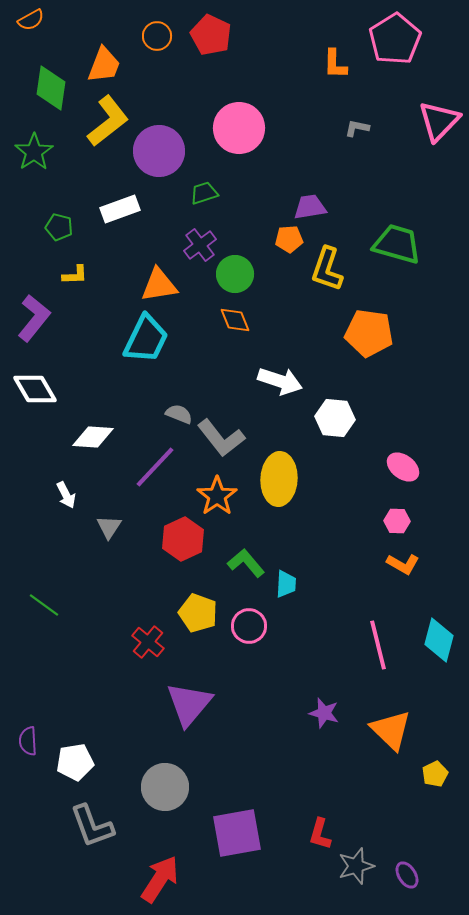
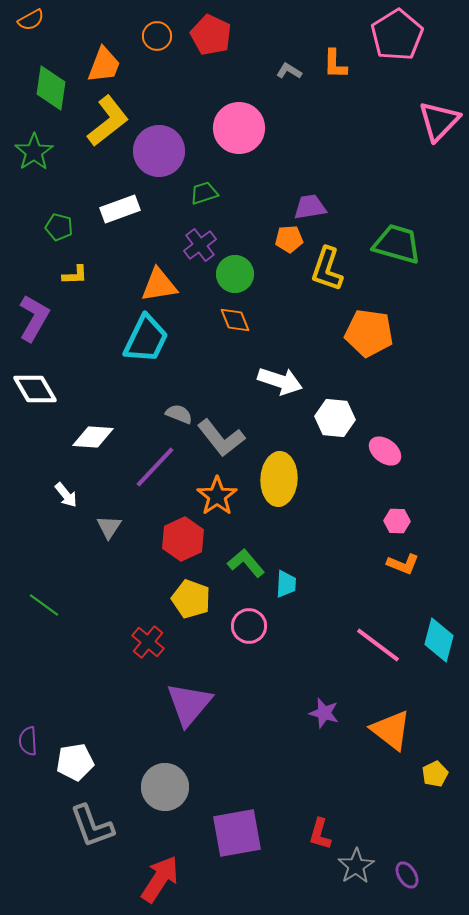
pink pentagon at (395, 39): moved 2 px right, 4 px up
gray L-shape at (357, 128): moved 68 px left, 57 px up; rotated 20 degrees clockwise
purple L-shape at (34, 318): rotated 9 degrees counterclockwise
pink ellipse at (403, 467): moved 18 px left, 16 px up
white arrow at (66, 495): rotated 12 degrees counterclockwise
orange L-shape at (403, 564): rotated 8 degrees counterclockwise
yellow pentagon at (198, 613): moved 7 px left, 14 px up
pink line at (378, 645): rotated 39 degrees counterclockwise
orange triangle at (391, 730): rotated 6 degrees counterclockwise
gray star at (356, 866): rotated 15 degrees counterclockwise
